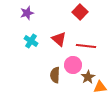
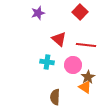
purple star: moved 11 px right
cyan cross: moved 16 px right, 21 px down; rotated 24 degrees counterclockwise
red line: moved 1 px up
brown semicircle: moved 22 px down
orange triangle: moved 15 px left; rotated 40 degrees clockwise
